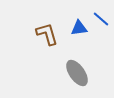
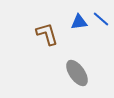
blue triangle: moved 6 px up
